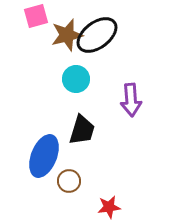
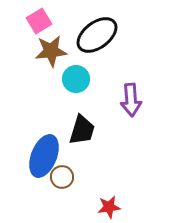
pink square: moved 3 px right, 5 px down; rotated 15 degrees counterclockwise
brown star: moved 16 px left, 16 px down; rotated 8 degrees clockwise
brown circle: moved 7 px left, 4 px up
